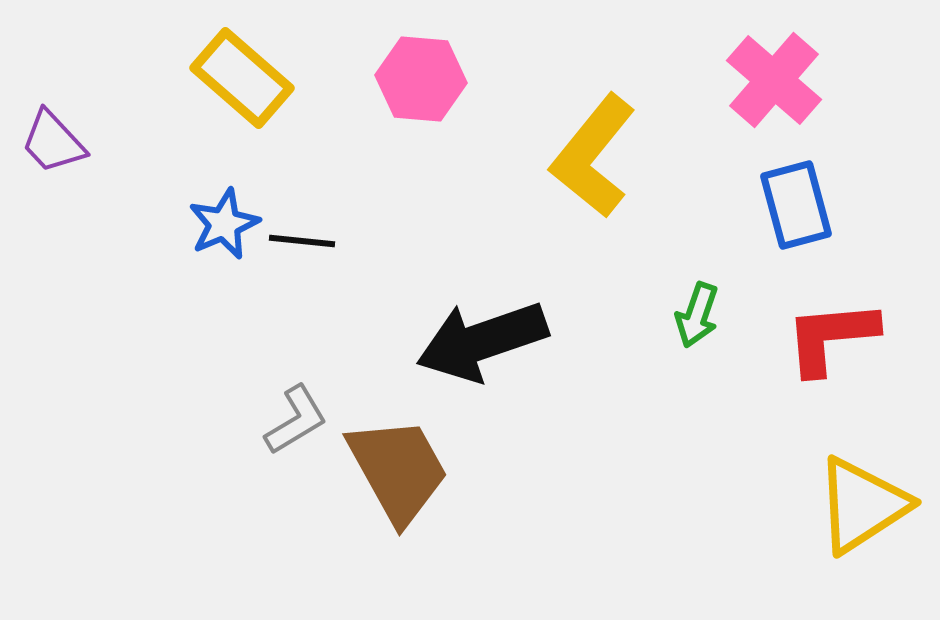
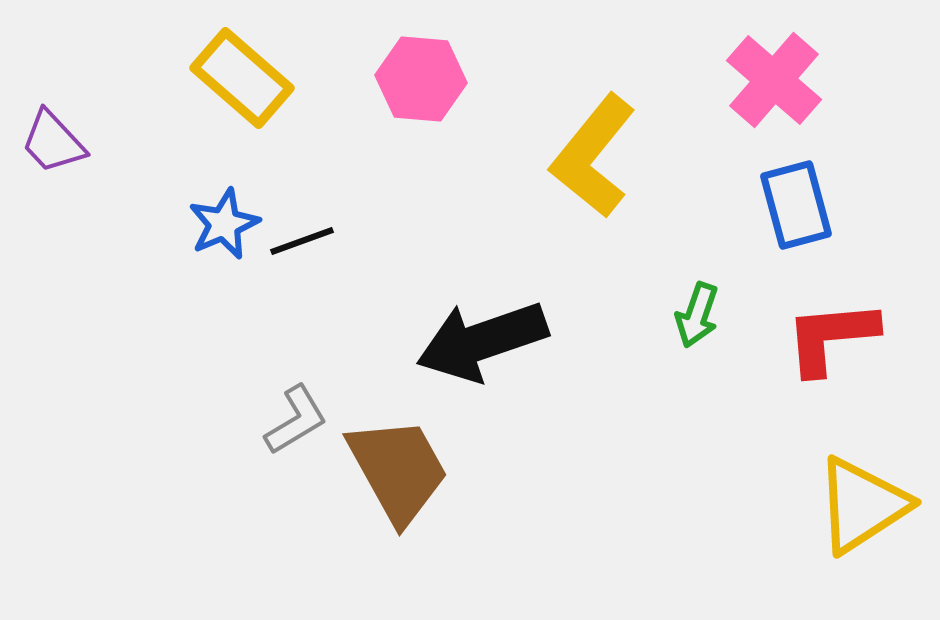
black line: rotated 26 degrees counterclockwise
